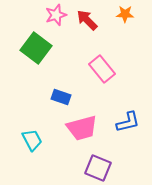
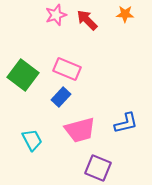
green square: moved 13 px left, 27 px down
pink rectangle: moved 35 px left; rotated 28 degrees counterclockwise
blue rectangle: rotated 66 degrees counterclockwise
blue L-shape: moved 2 px left, 1 px down
pink trapezoid: moved 2 px left, 2 px down
